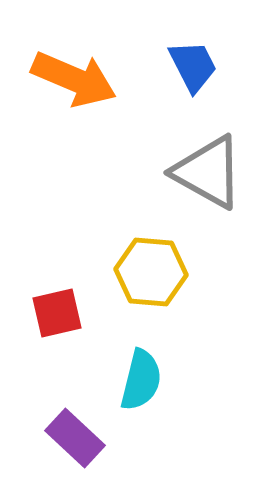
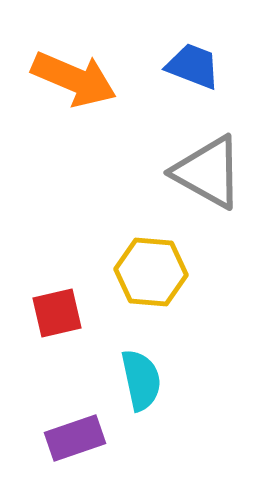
blue trapezoid: rotated 42 degrees counterclockwise
cyan semicircle: rotated 26 degrees counterclockwise
purple rectangle: rotated 62 degrees counterclockwise
